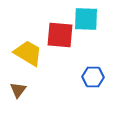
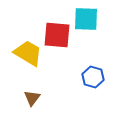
red square: moved 3 px left
blue hexagon: rotated 15 degrees clockwise
brown triangle: moved 14 px right, 8 px down
